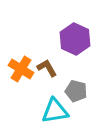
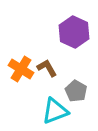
purple hexagon: moved 1 px left, 7 px up
gray pentagon: rotated 15 degrees clockwise
cyan triangle: rotated 12 degrees counterclockwise
